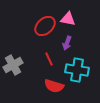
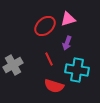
pink triangle: rotated 28 degrees counterclockwise
